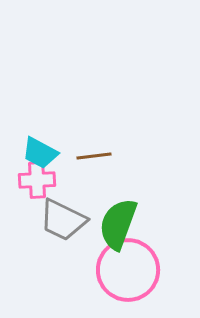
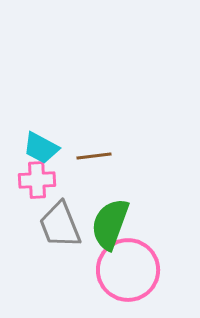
cyan trapezoid: moved 1 px right, 5 px up
gray trapezoid: moved 3 px left, 5 px down; rotated 42 degrees clockwise
green semicircle: moved 8 px left
